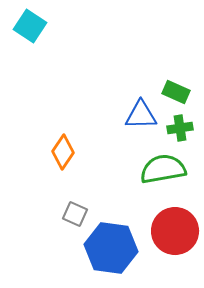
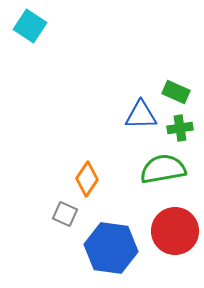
orange diamond: moved 24 px right, 27 px down
gray square: moved 10 px left
